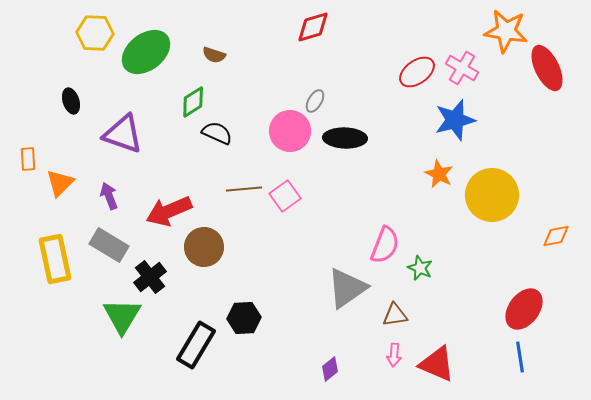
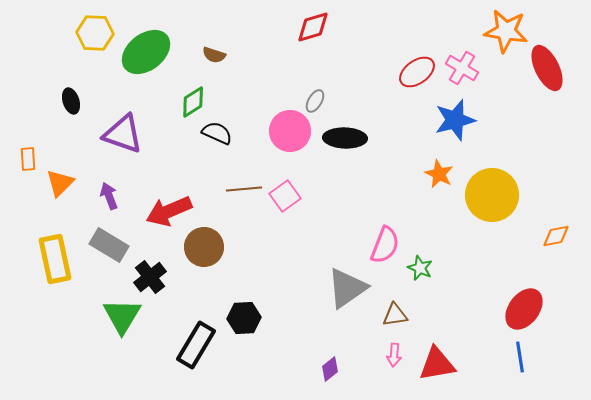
red triangle at (437, 364): rotated 33 degrees counterclockwise
